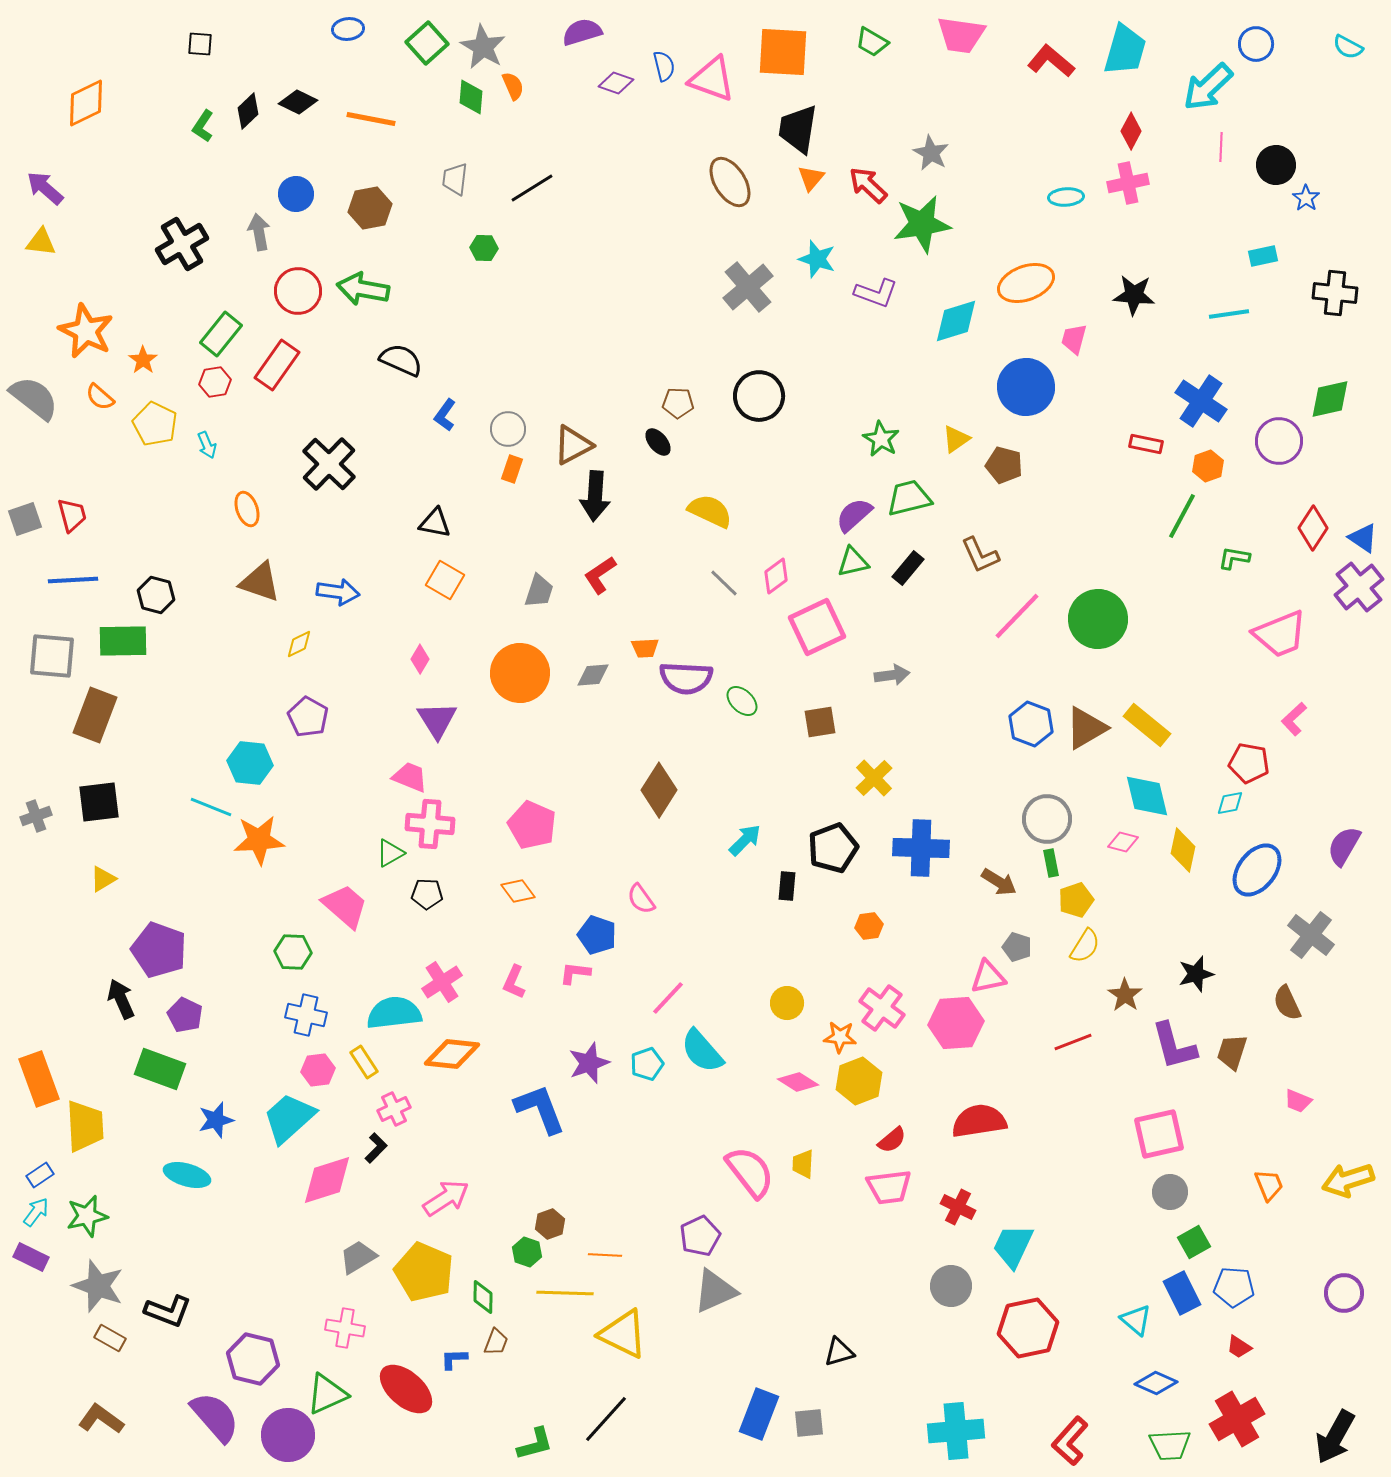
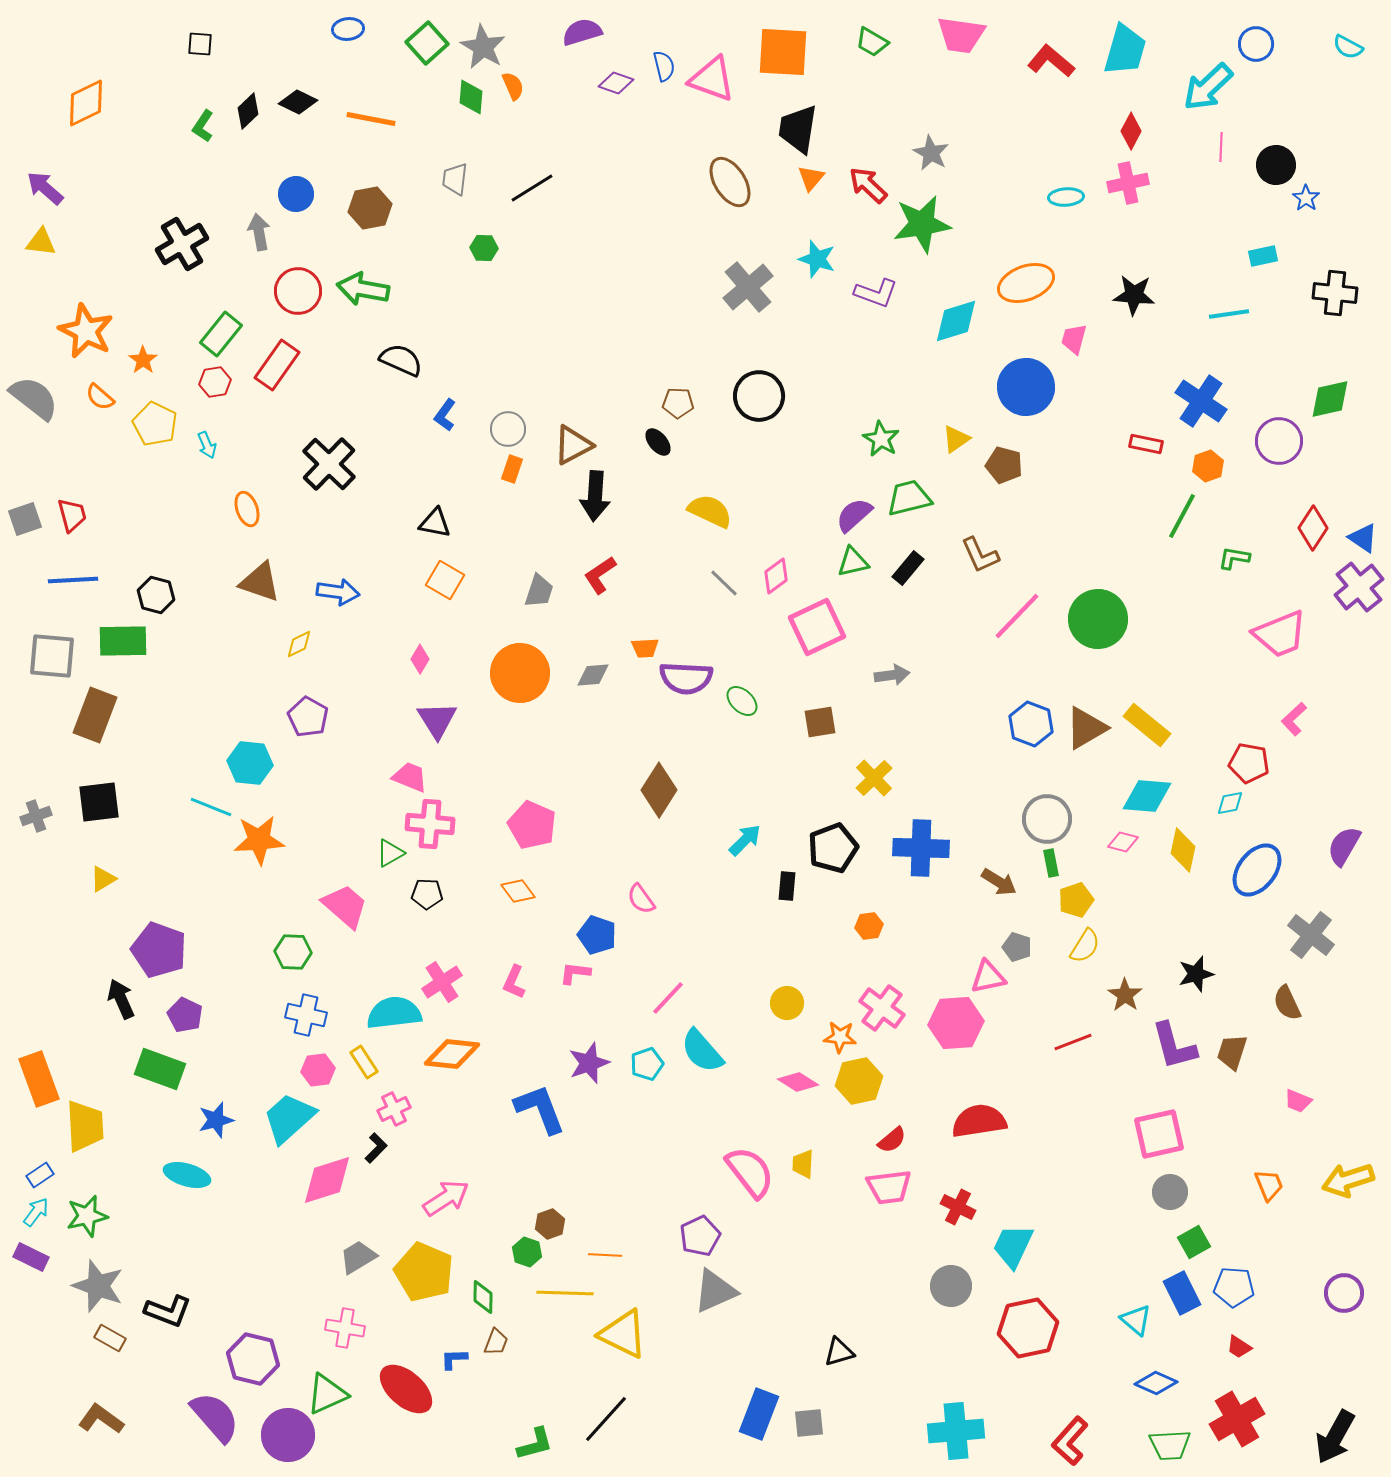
cyan diamond at (1147, 796): rotated 72 degrees counterclockwise
yellow hexagon at (859, 1081): rotated 9 degrees clockwise
